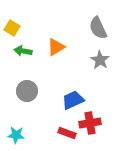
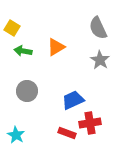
cyan star: rotated 24 degrees clockwise
